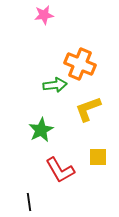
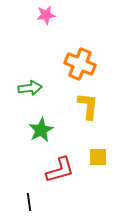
pink star: moved 2 px right
green arrow: moved 25 px left, 3 px down
yellow L-shape: moved 3 px up; rotated 116 degrees clockwise
red L-shape: rotated 76 degrees counterclockwise
